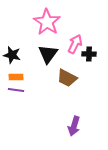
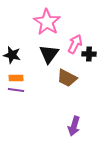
black triangle: moved 1 px right
orange rectangle: moved 1 px down
